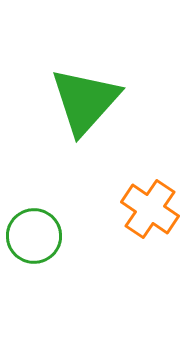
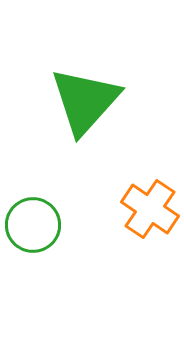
green circle: moved 1 px left, 11 px up
